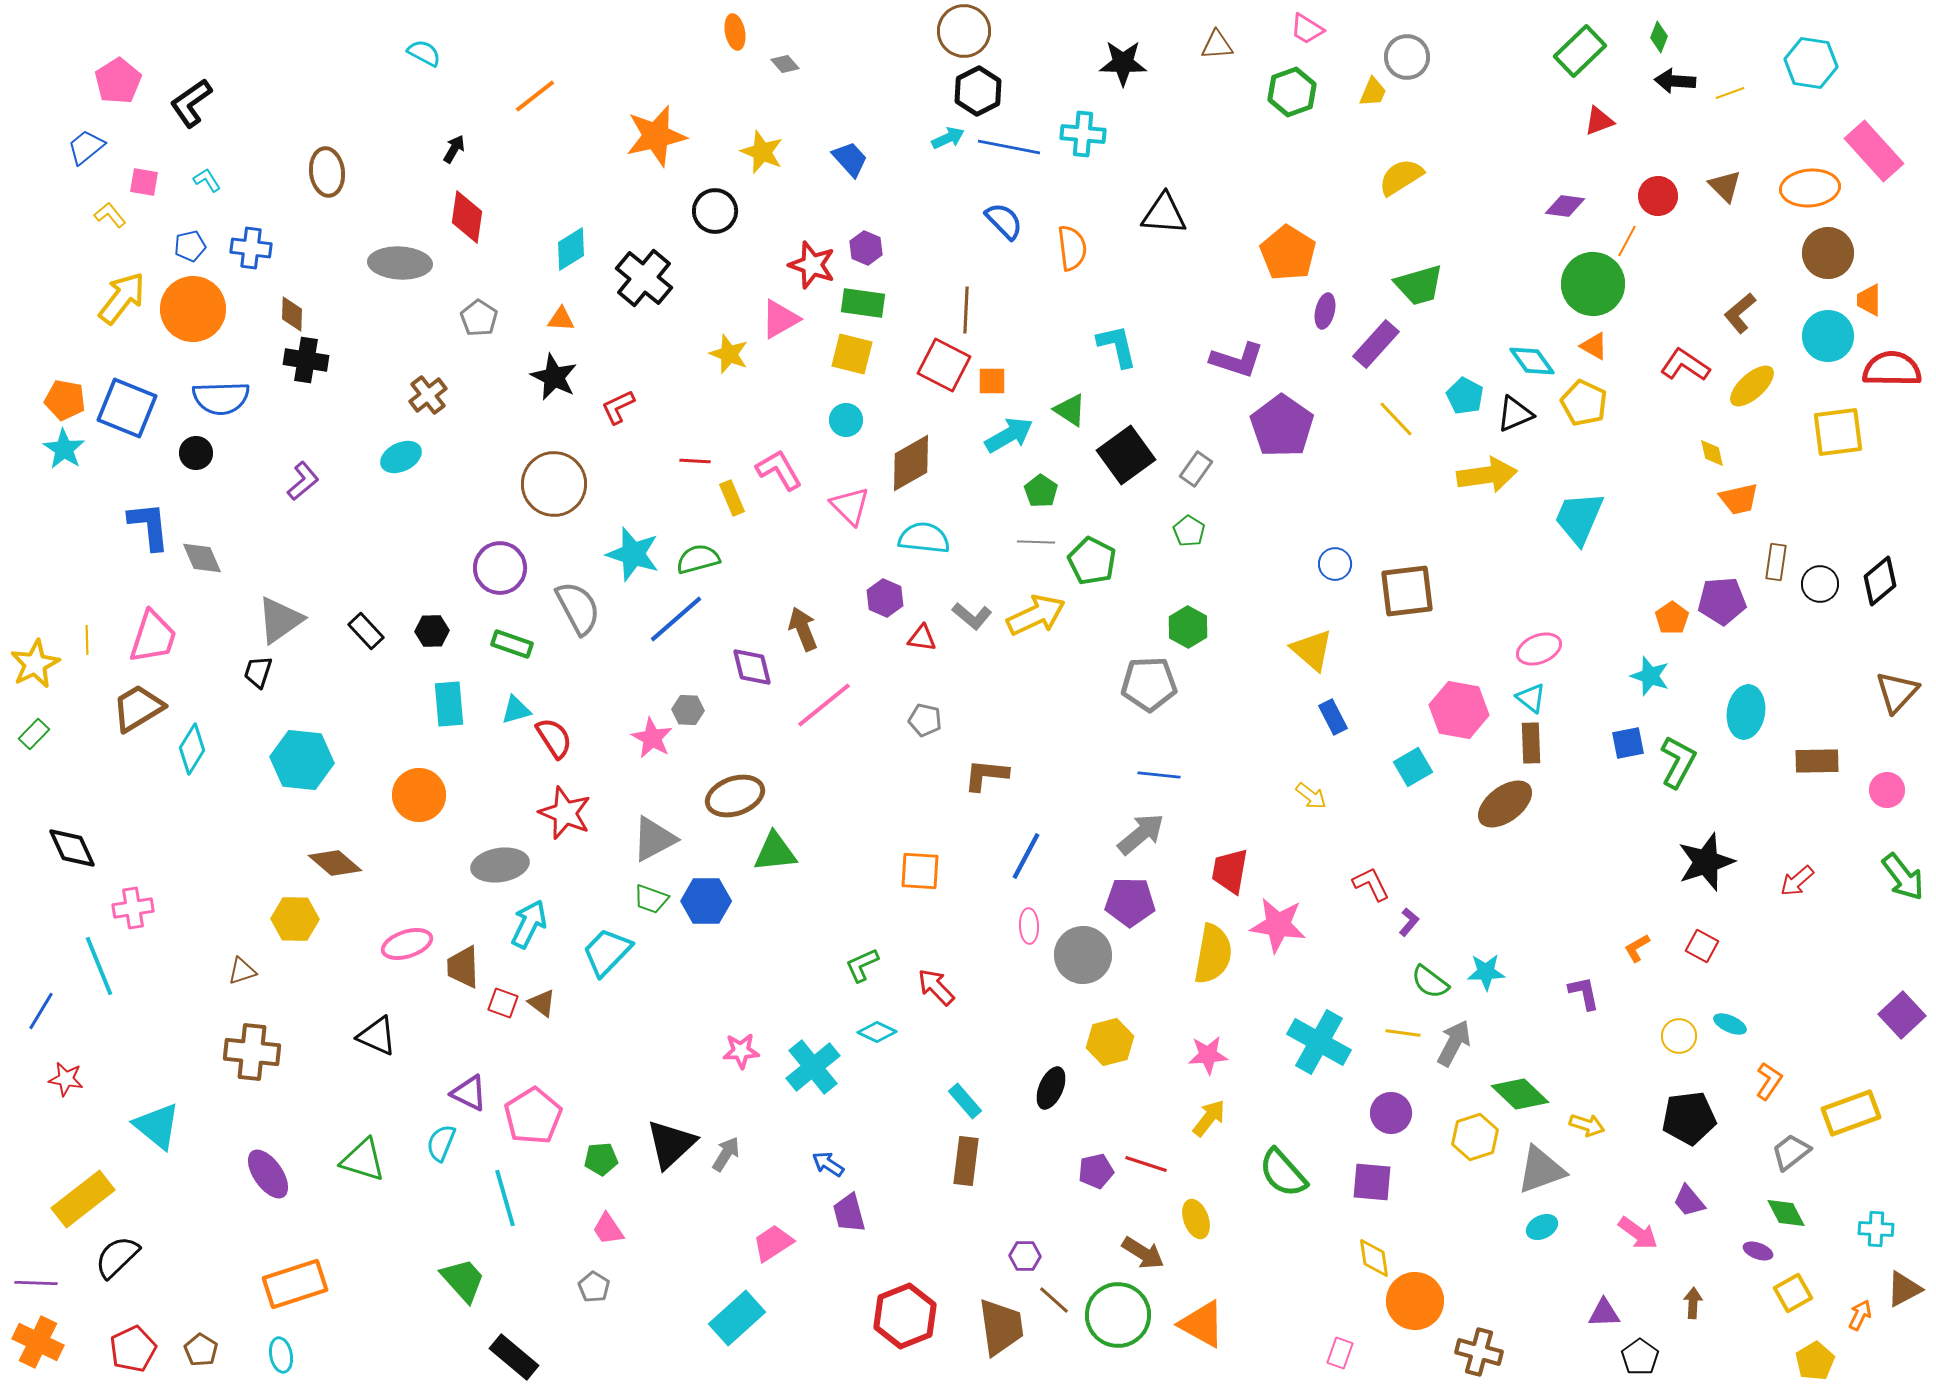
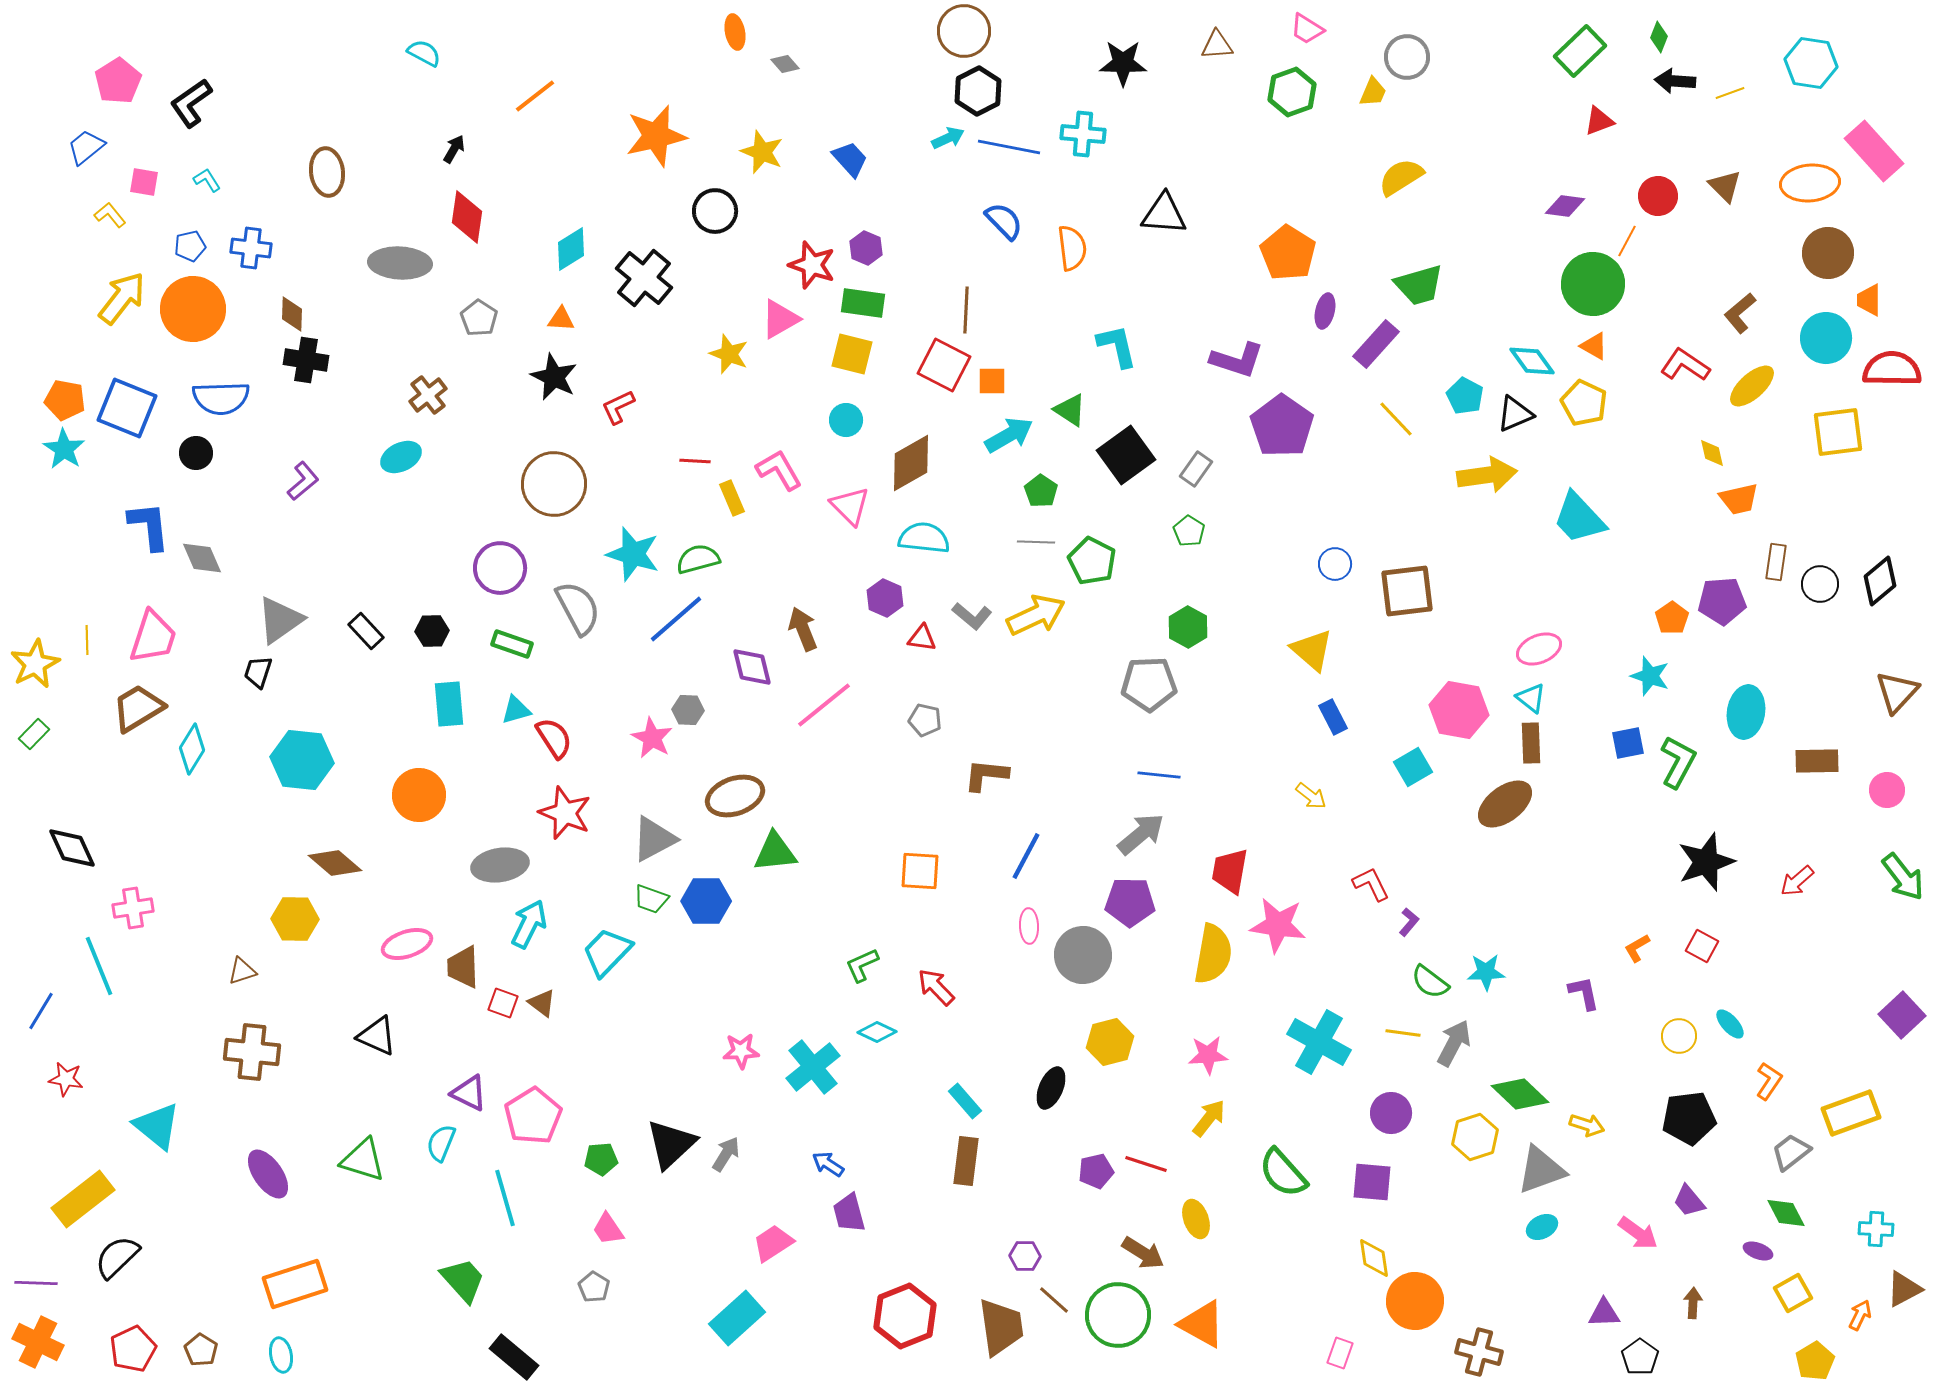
orange ellipse at (1810, 188): moved 5 px up
cyan circle at (1828, 336): moved 2 px left, 2 px down
cyan trapezoid at (1579, 518): rotated 66 degrees counterclockwise
cyan ellipse at (1730, 1024): rotated 24 degrees clockwise
